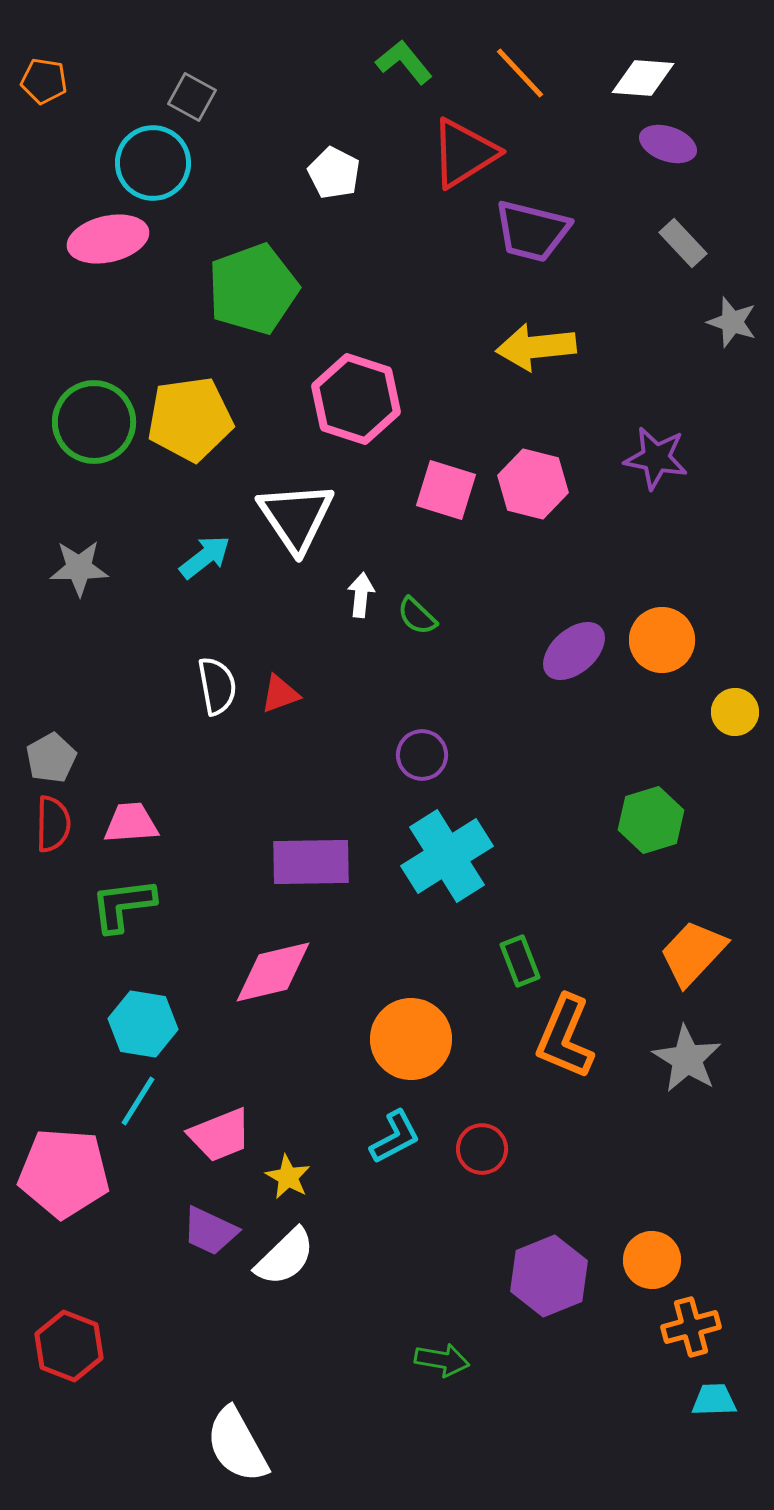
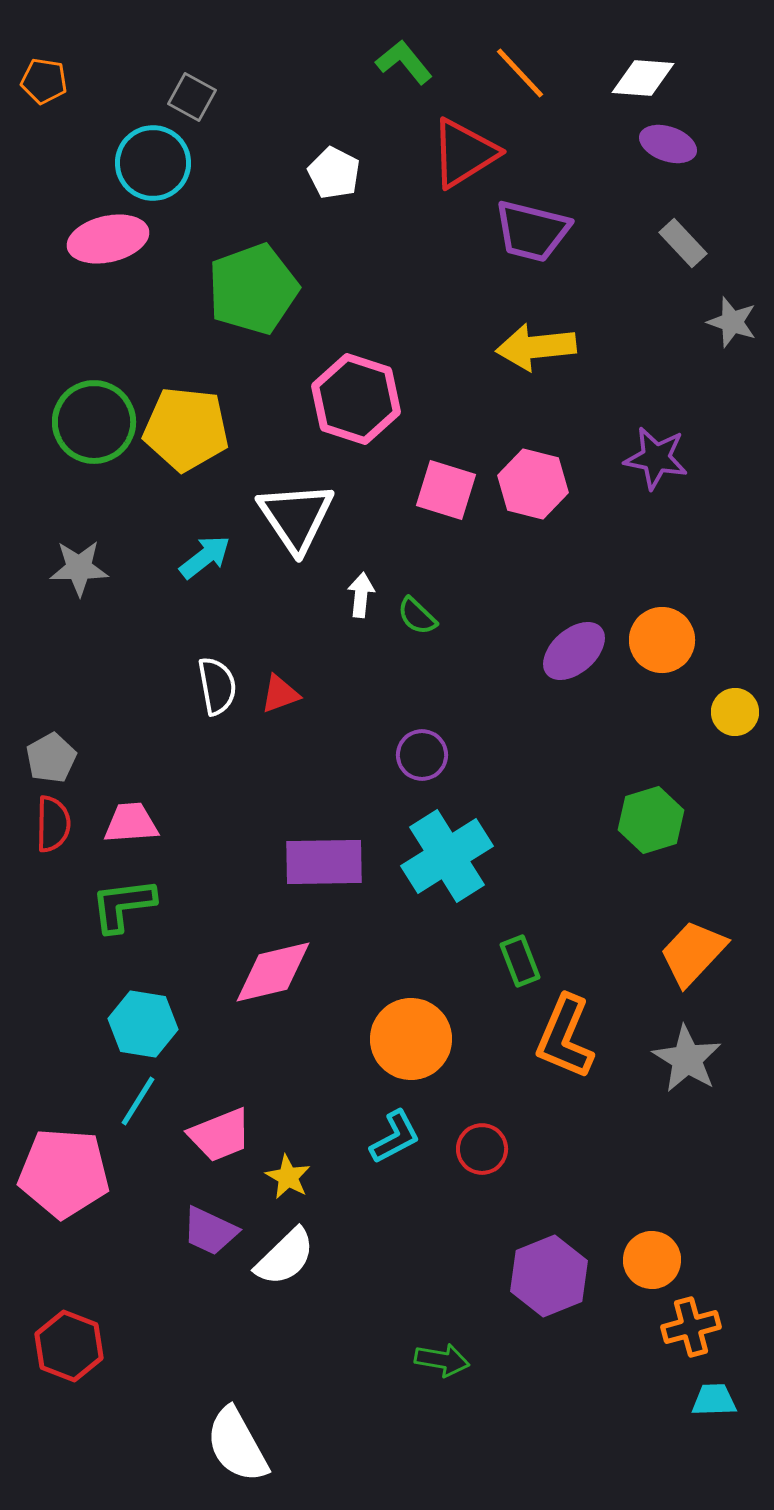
yellow pentagon at (190, 419): moved 4 px left, 10 px down; rotated 14 degrees clockwise
purple rectangle at (311, 862): moved 13 px right
